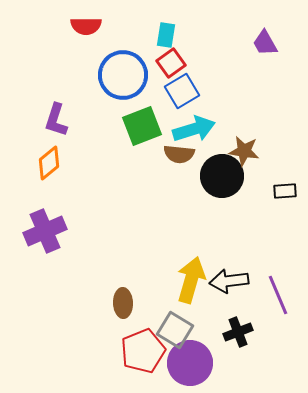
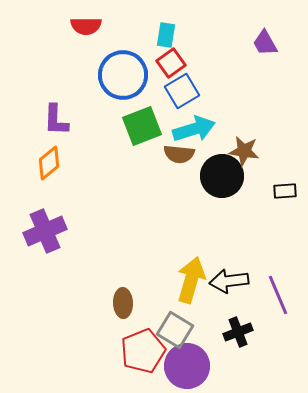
purple L-shape: rotated 16 degrees counterclockwise
purple circle: moved 3 px left, 3 px down
